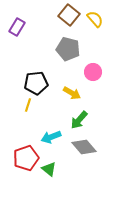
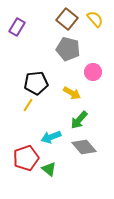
brown square: moved 2 px left, 4 px down
yellow line: rotated 16 degrees clockwise
